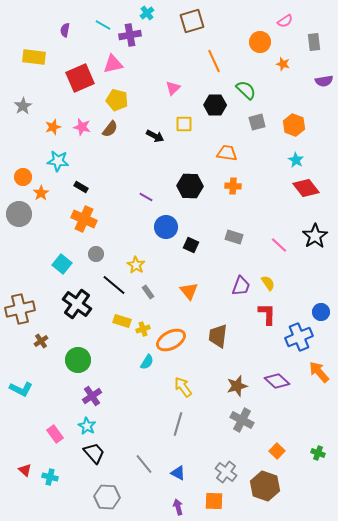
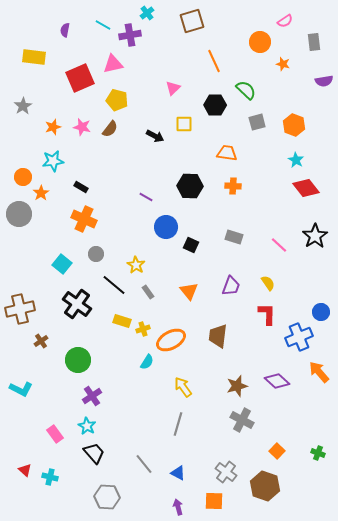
cyan star at (58, 161): moved 5 px left; rotated 15 degrees counterclockwise
purple trapezoid at (241, 286): moved 10 px left
